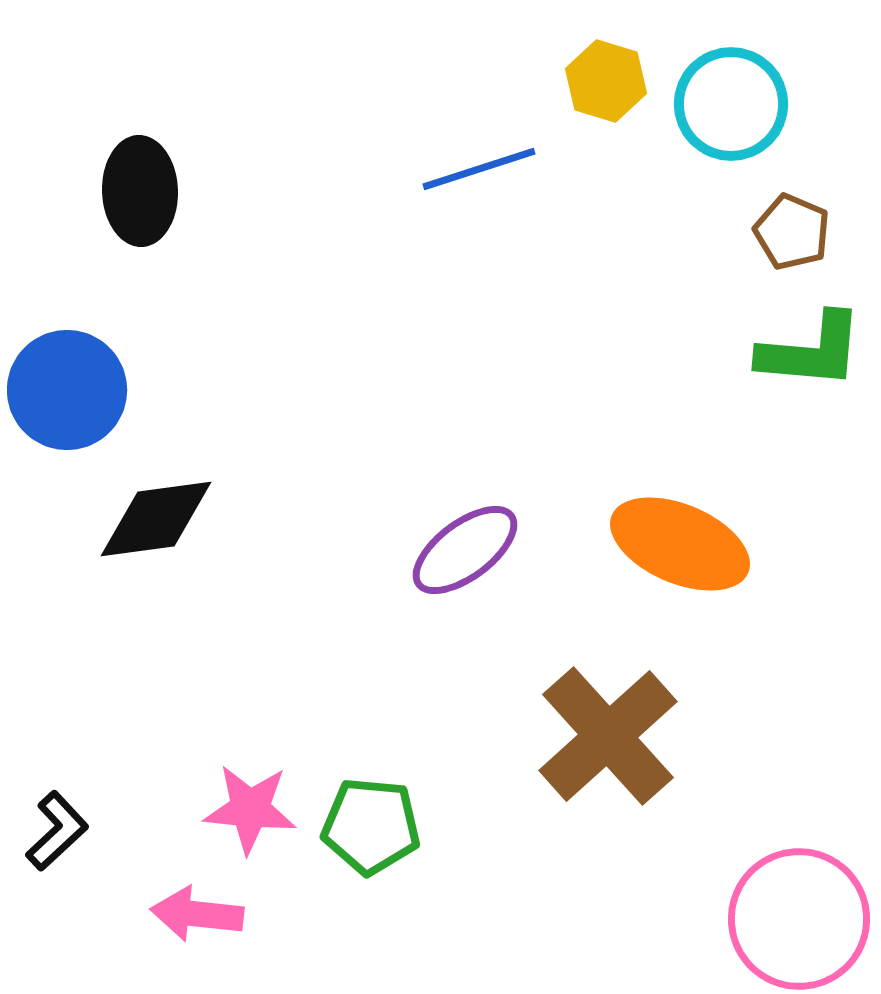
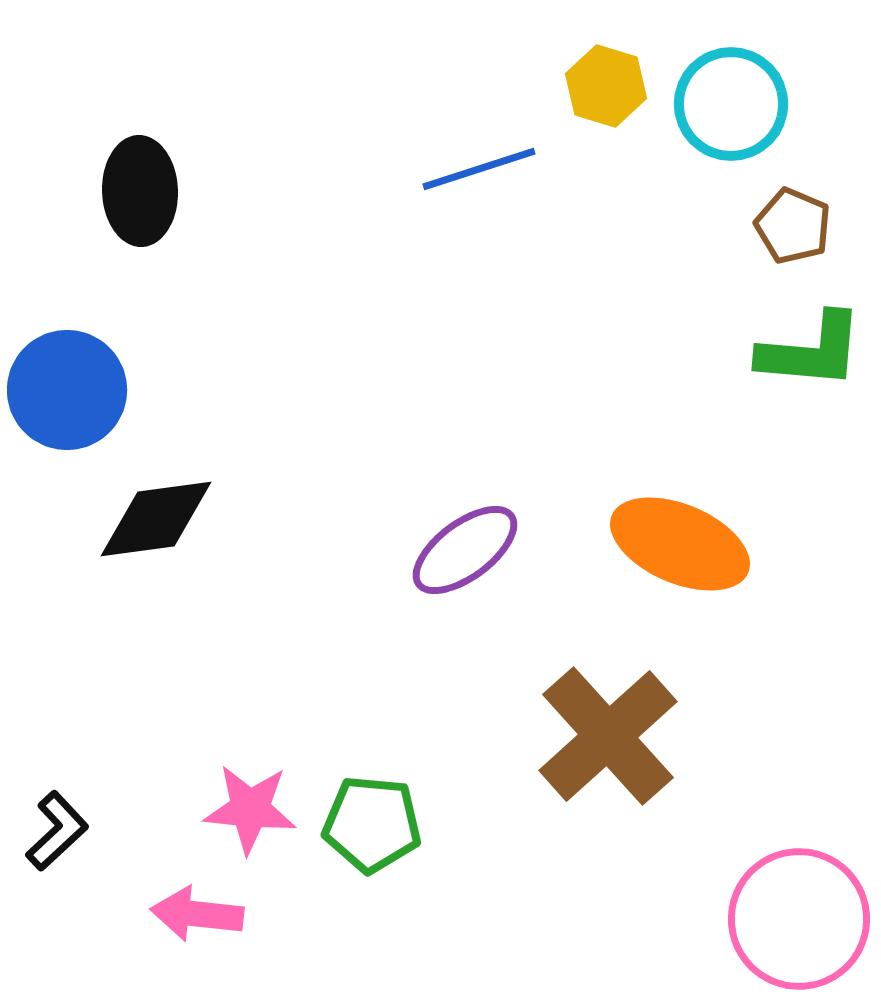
yellow hexagon: moved 5 px down
brown pentagon: moved 1 px right, 6 px up
green pentagon: moved 1 px right, 2 px up
